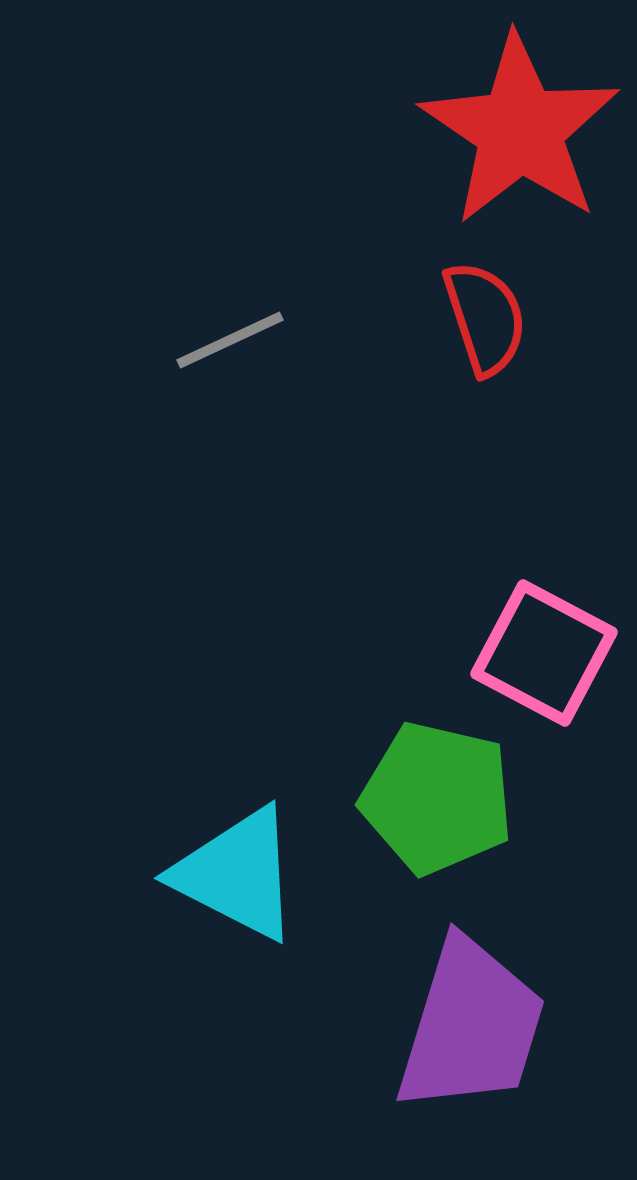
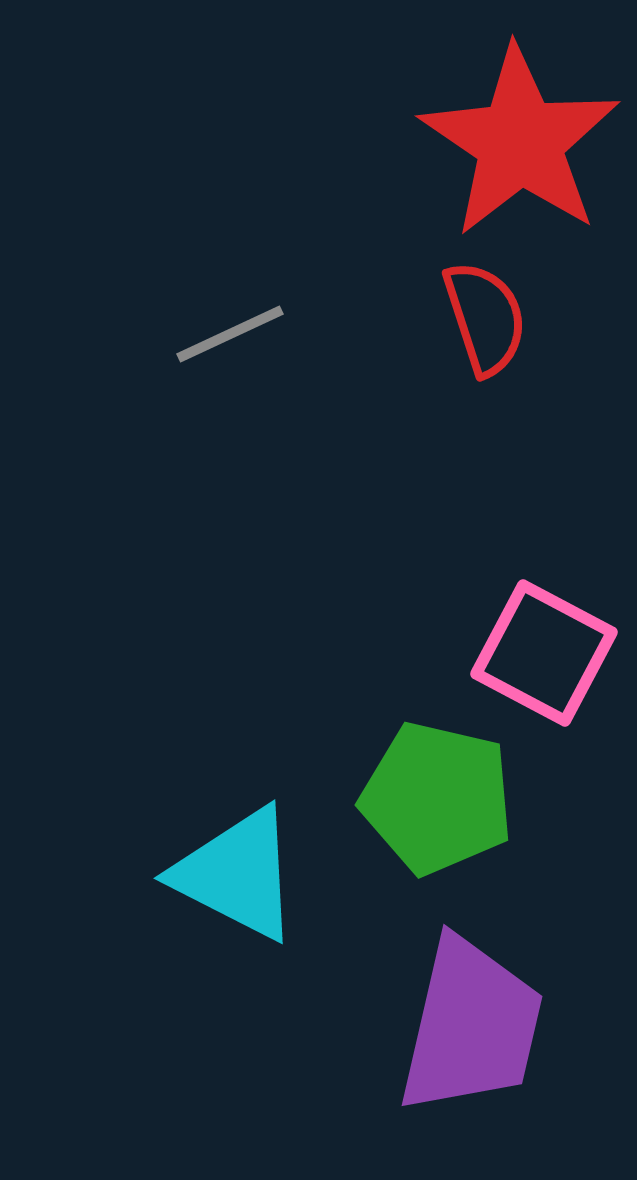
red star: moved 12 px down
gray line: moved 6 px up
purple trapezoid: rotated 4 degrees counterclockwise
